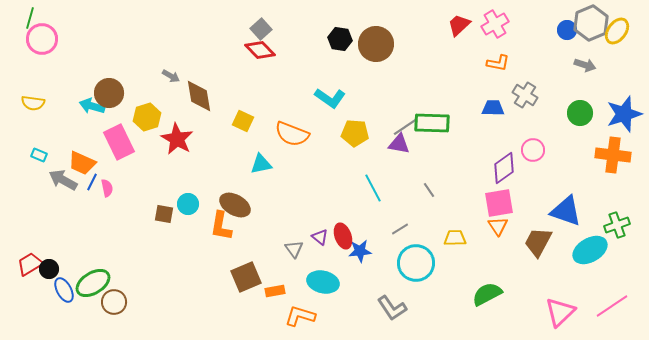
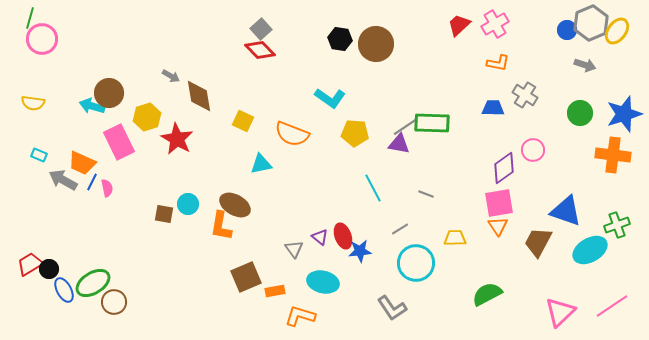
gray line at (429, 190): moved 3 px left, 4 px down; rotated 35 degrees counterclockwise
